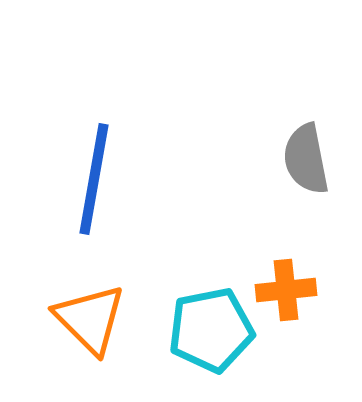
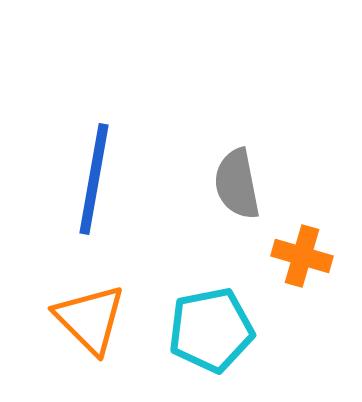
gray semicircle: moved 69 px left, 25 px down
orange cross: moved 16 px right, 34 px up; rotated 22 degrees clockwise
